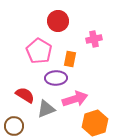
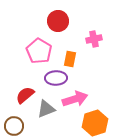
red semicircle: rotated 72 degrees counterclockwise
